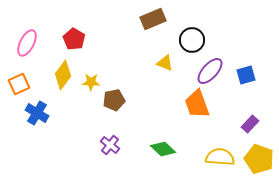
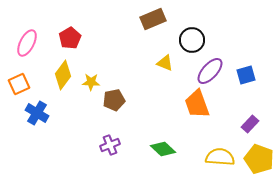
red pentagon: moved 4 px left, 1 px up; rotated 10 degrees clockwise
purple cross: rotated 30 degrees clockwise
